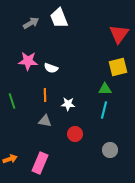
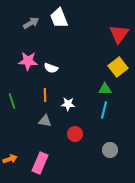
yellow square: rotated 24 degrees counterclockwise
